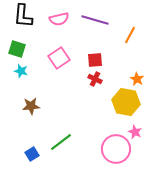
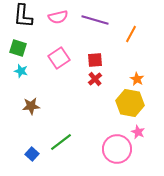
pink semicircle: moved 1 px left, 2 px up
orange line: moved 1 px right, 1 px up
green square: moved 1 px right, 1 px up
red cross: rotated 24 degrees clockwise
yellow hexagon: moved 4 px right, 1 px down
pink star: moved 3 px right
pink circle: moved 1 px right
blue square: rotated 16 degrees counterclockwise
